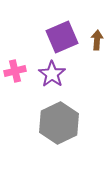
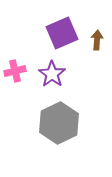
purple square: moved 4 px up
